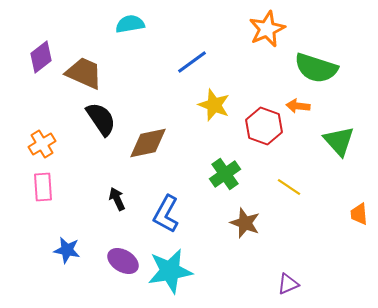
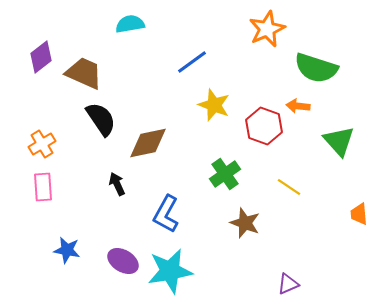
black arrow: moved 15 px up
